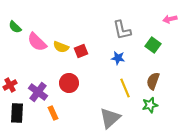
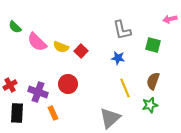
green square: rotated 21 degrees counterclockwise
red square: rotated 24 degrees counterclockwise
red circle: moved 1 px left, 1 px down
purple cross: rotated 18 degrees counterclockwise
